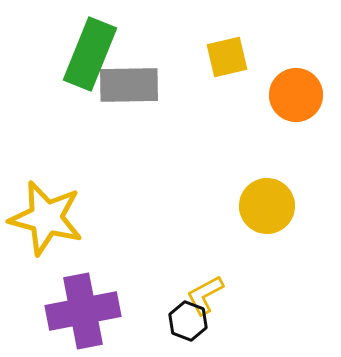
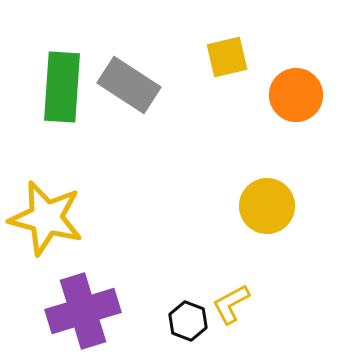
green rectangle: moved 28 px left, 33 px down; rotated 18 degrees counterclockwise
gray rectangle: rotated 34 degrees clockwise
yellow L-shape: moved 26 px right, 9 px down
purple cross: rotated 6 degrees counterclockwise
